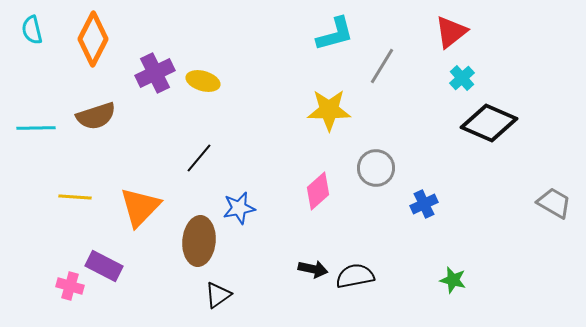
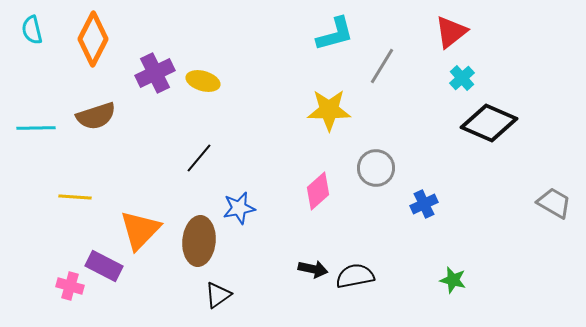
orange triangle: moved 23 px down
